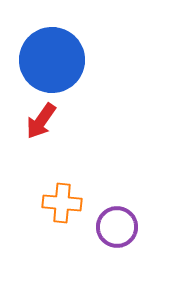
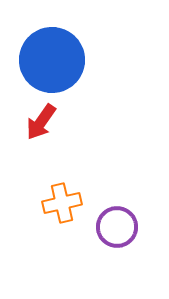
red arrow: moved 1 px down
orange cross: rotated 18 degrees counterclockwise
